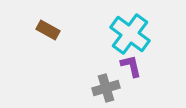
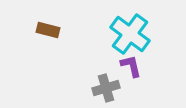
brown rectangle: rotated 15 degrees counterclockwise
